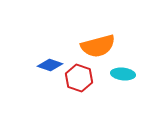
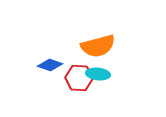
cyan ellipse: moved 25 px left
red hexagon: rotated 16 degrees counterclockwise
